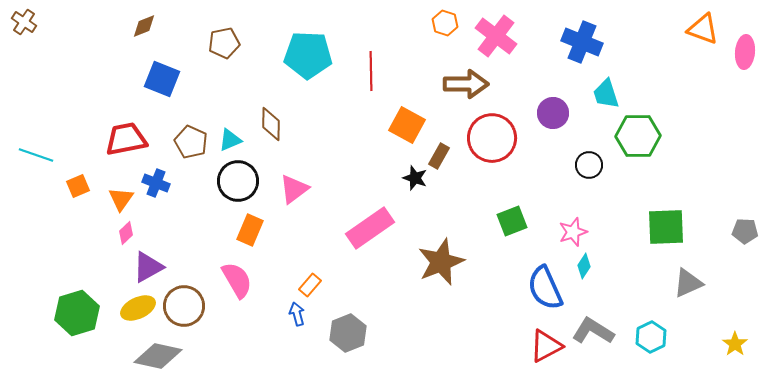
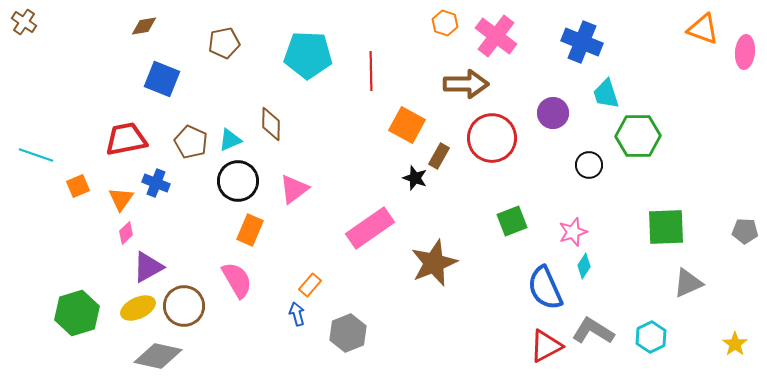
brown diamond at (144, 26): rotated 12 degrees clockwise
brown star at (441, 262): moved 7 px left, 1 px down
